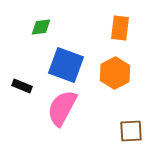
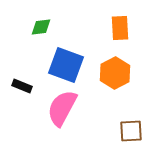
orange rectangle: rotated 10 degrees counterclockwise
